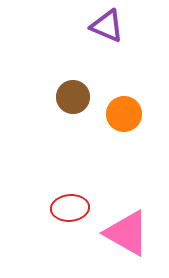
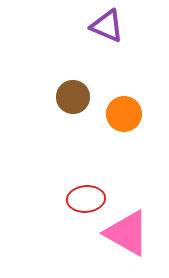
red ellipse: moved 16 px right, 9 px up
